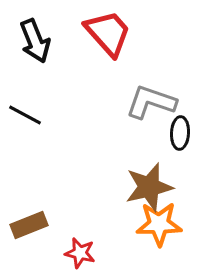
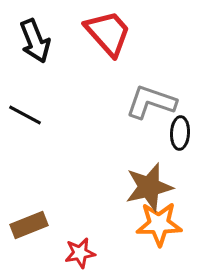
red star: rotated 24 degrees counterclockwise
